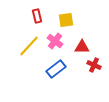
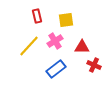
pink cross: rotated 21 degrees clockwise
